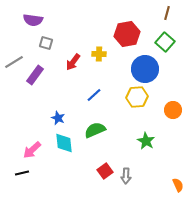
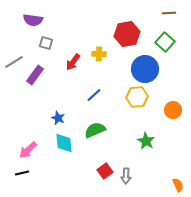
brown line: moved 2 px right; rotated 72 degrees clockwise
pink arrow: moved 4 px left
